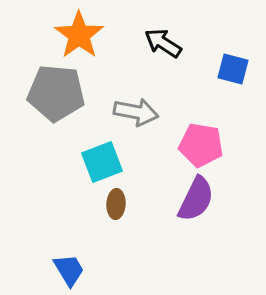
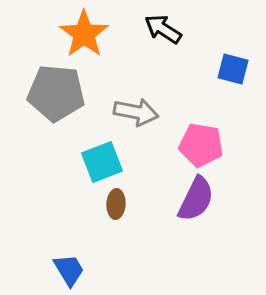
orange star: moved 5 px right, 1 px up
black arrow: moved 14 px up
